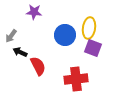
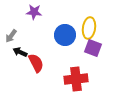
red semicircle: moved 2 px left, 3 px up
